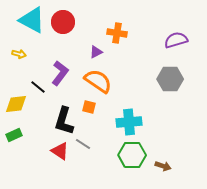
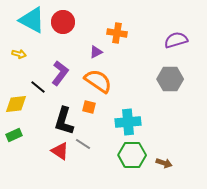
cyan cross: moved 1 px left
brown arrow: moved 1 px right, 3 px up
